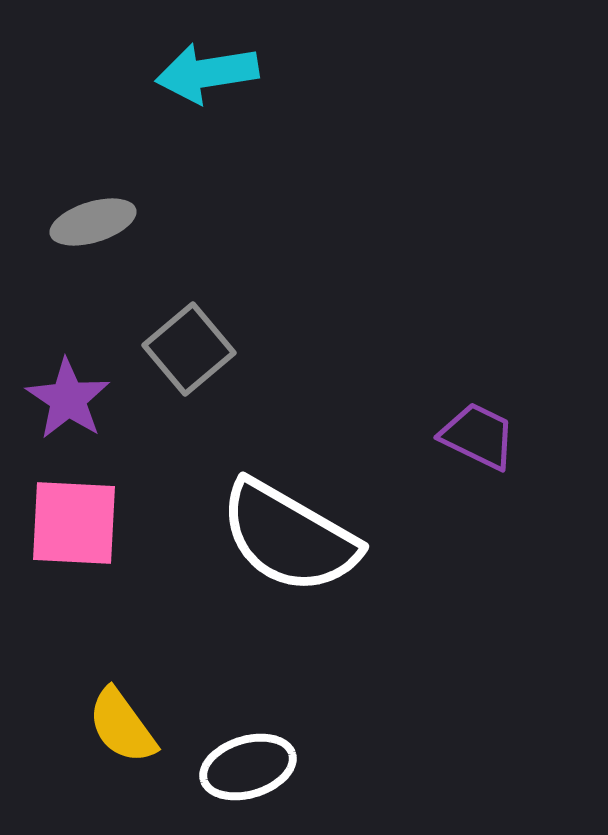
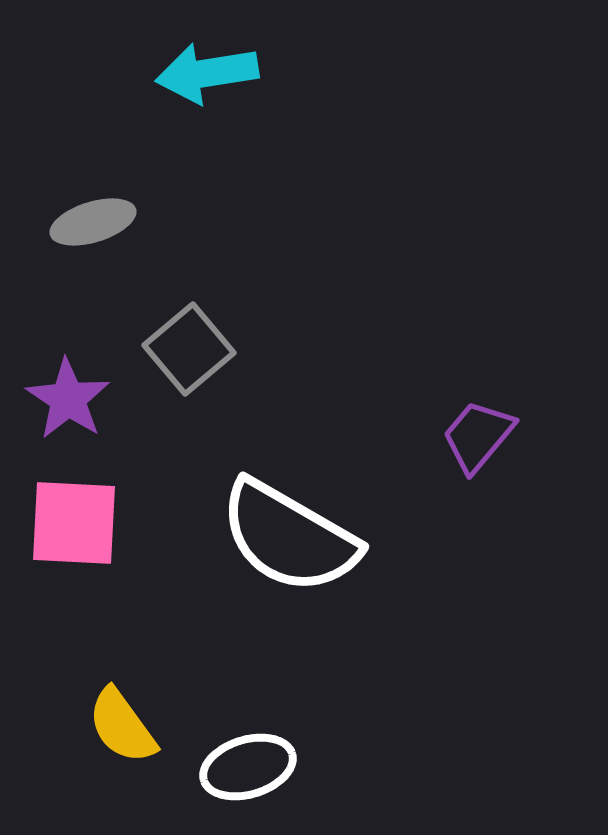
purple trapezoid: rotated 76 degrees counterclockwise
